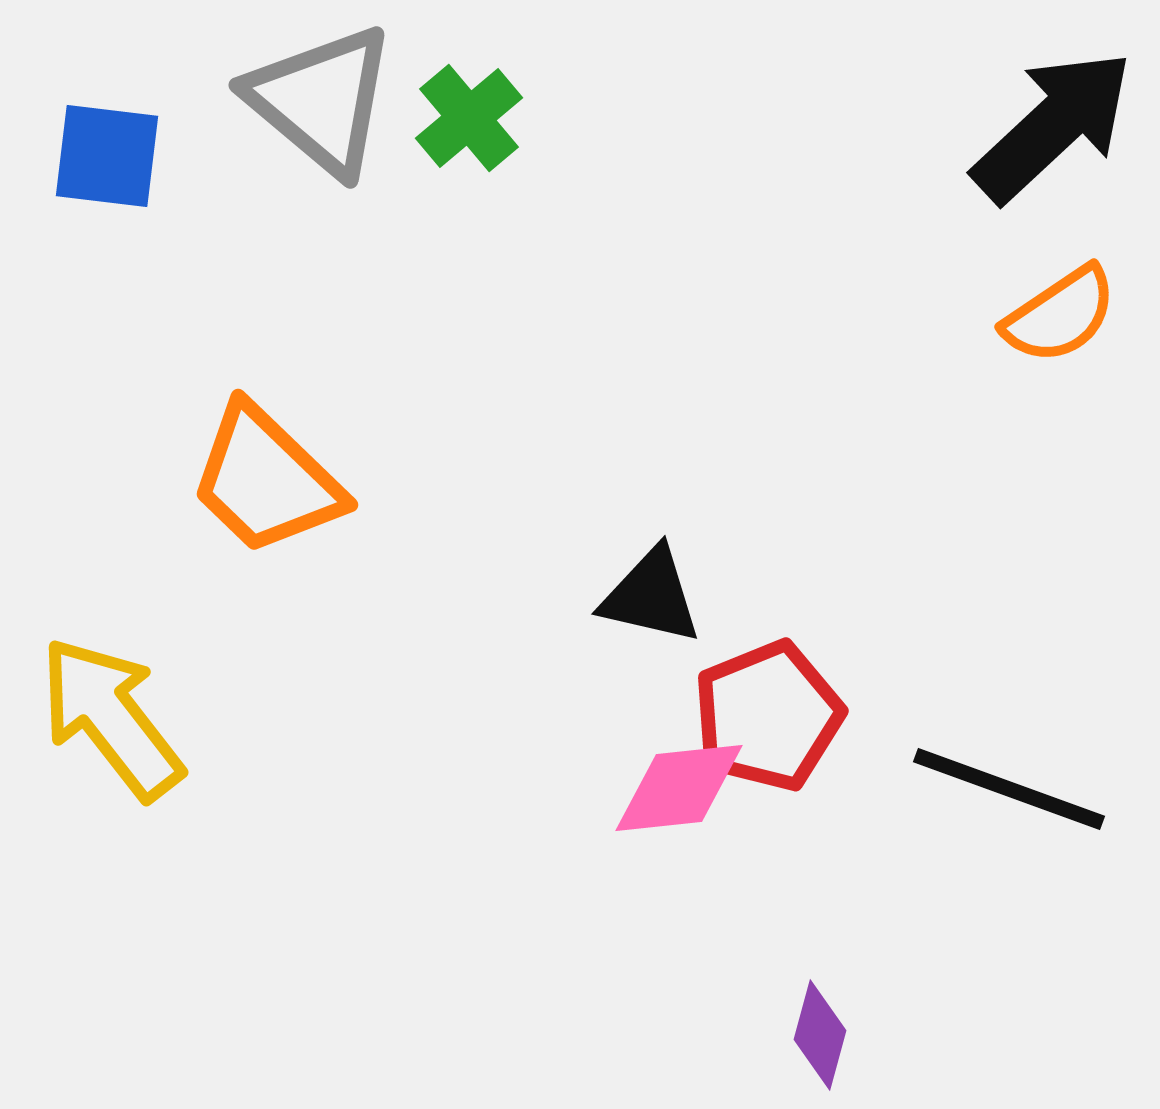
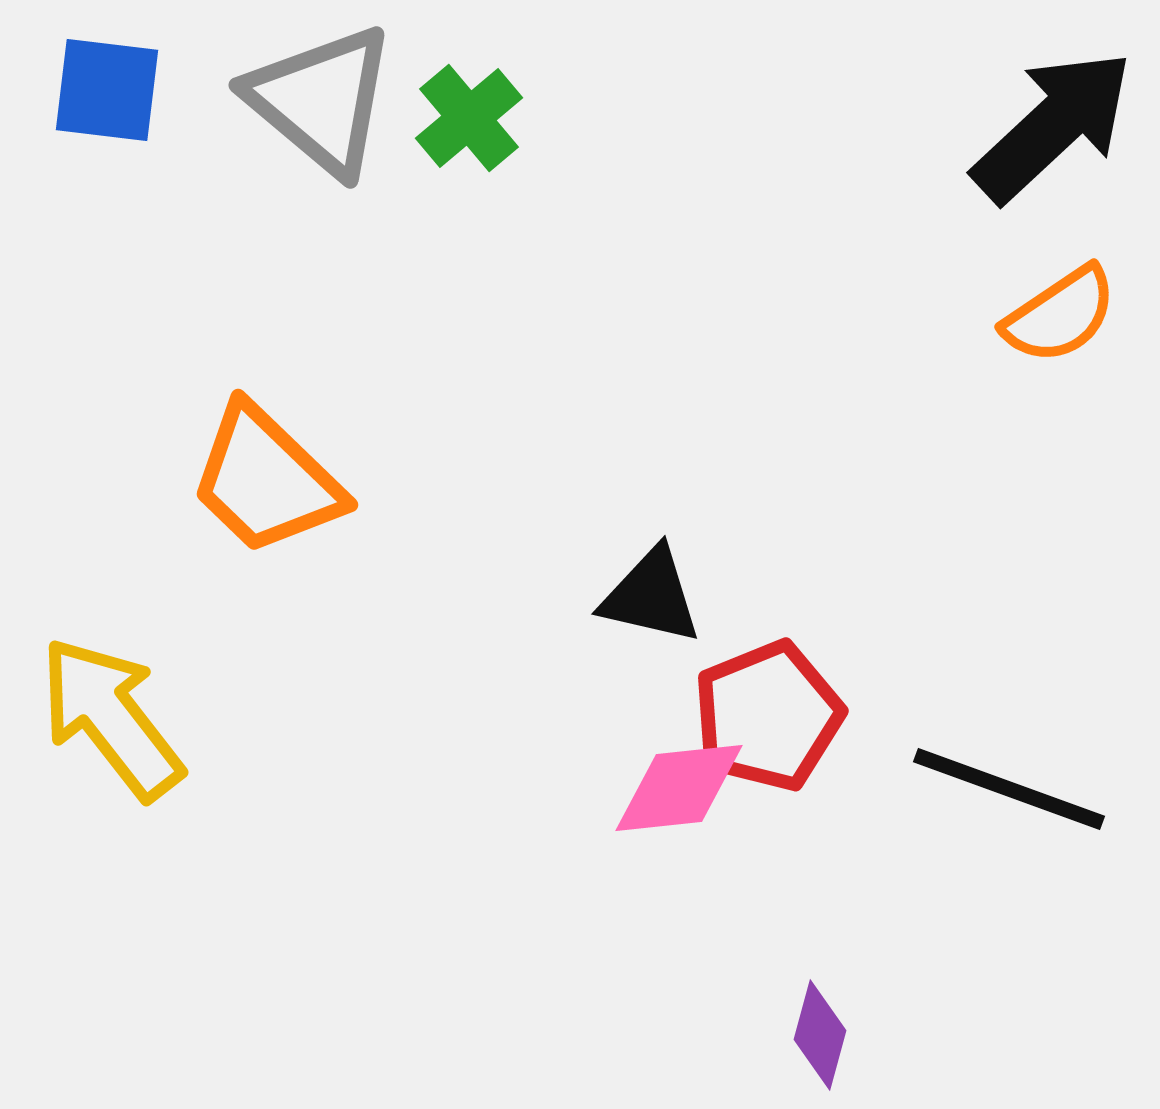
blue square: moved 66 px up
